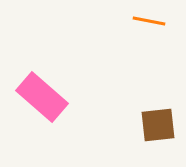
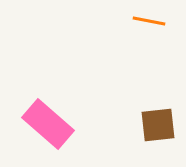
pink rectangle: moved 6 px right, 27 px down
